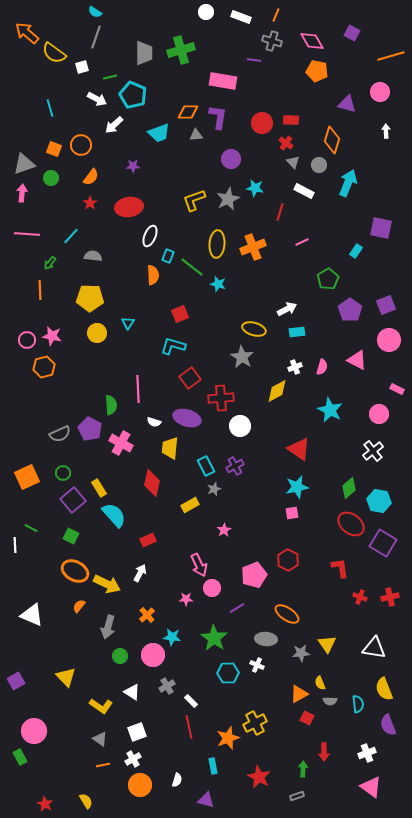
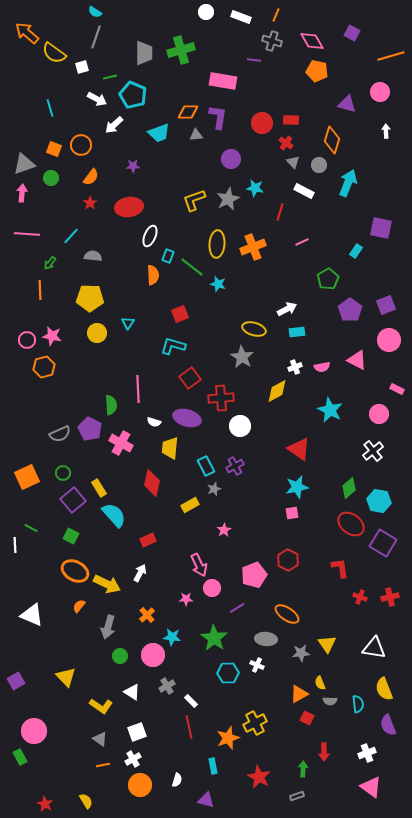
pink semicircle at (322, 367): rotated 63 degrees clockwise
